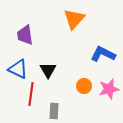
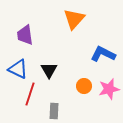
black triangle: moved 1 px right
red line: moved 1 px left; rotated 10 degrees clockwise
